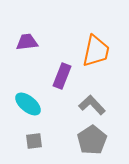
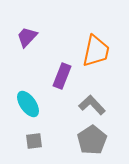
purple trapezoid: moved 5 px up; rotated 40 degrees counterclockwise
cyan ellipse: rotated 16 degrees clockwise
